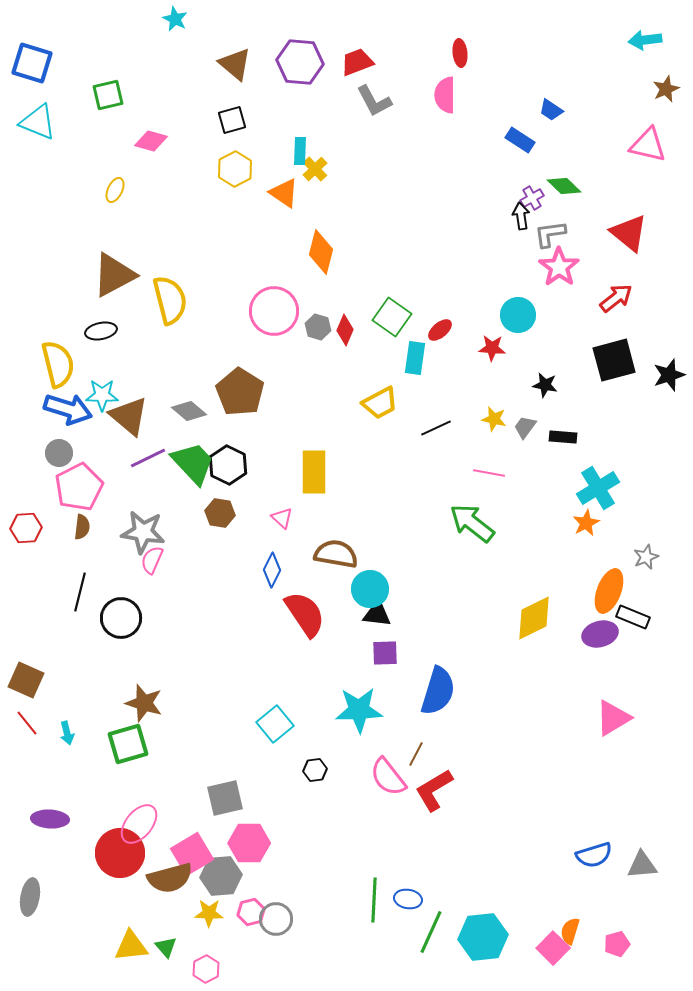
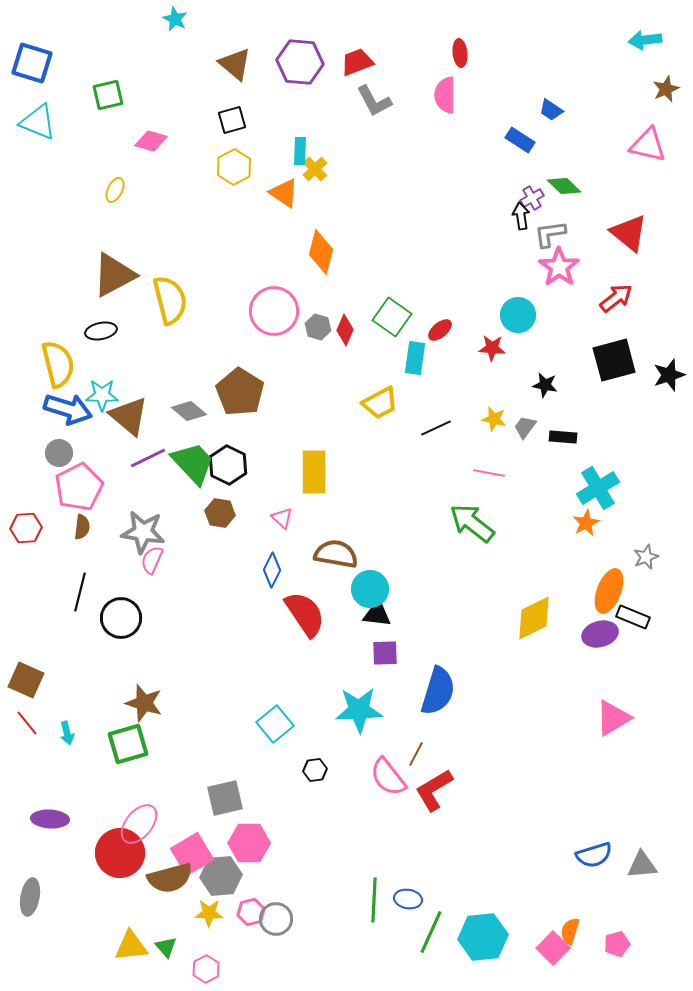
yellow hexagon at (235, 169): moved 1 px left, 2 px up
